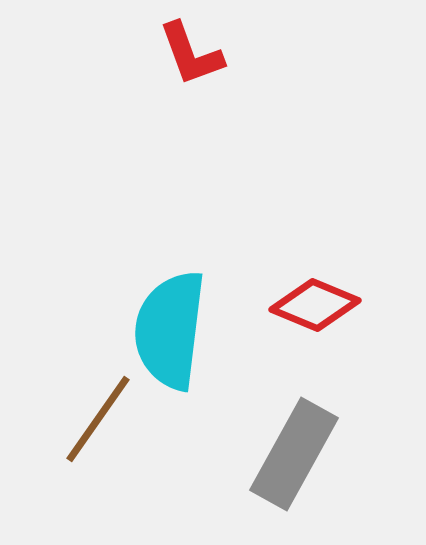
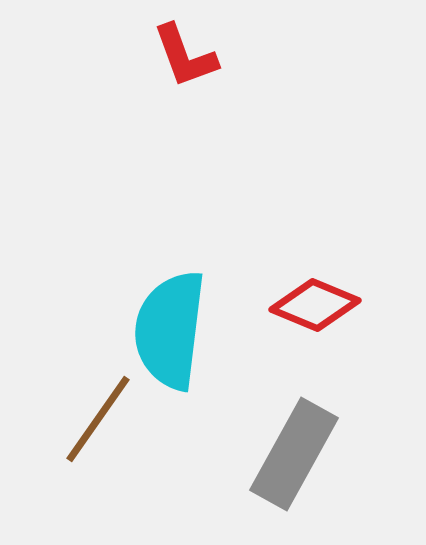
red L-shape: moved 6 px left, 2 px down
